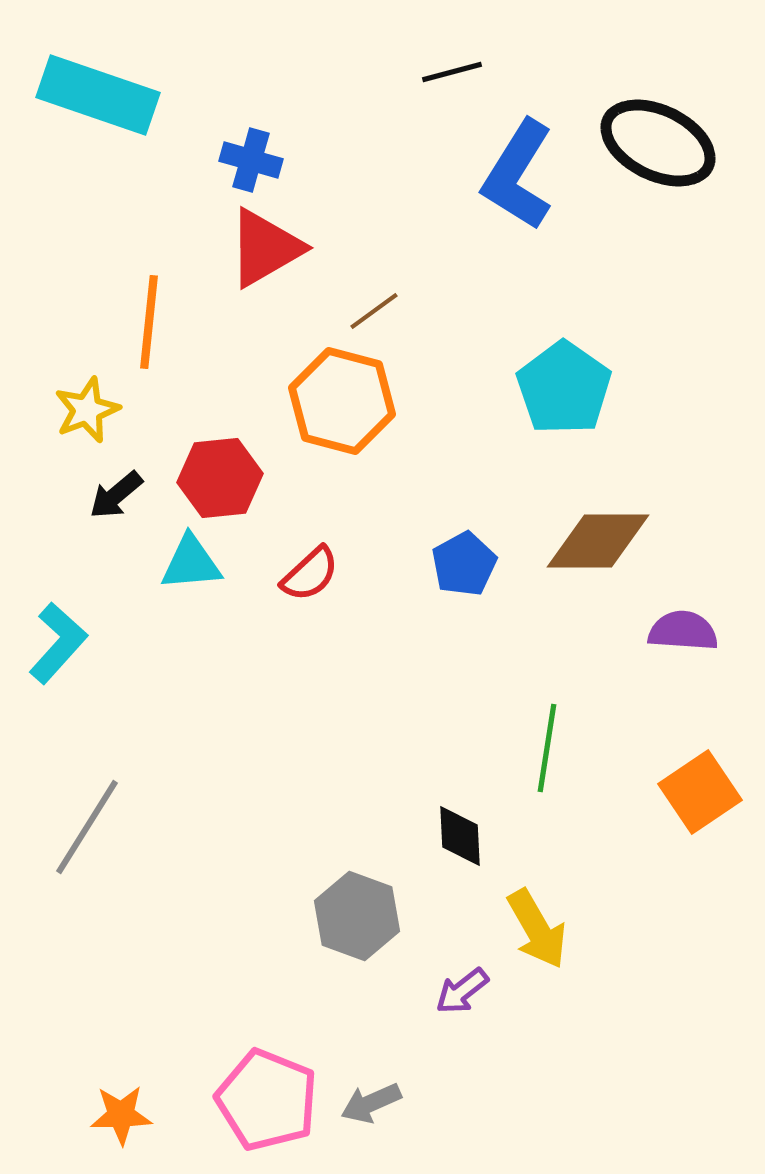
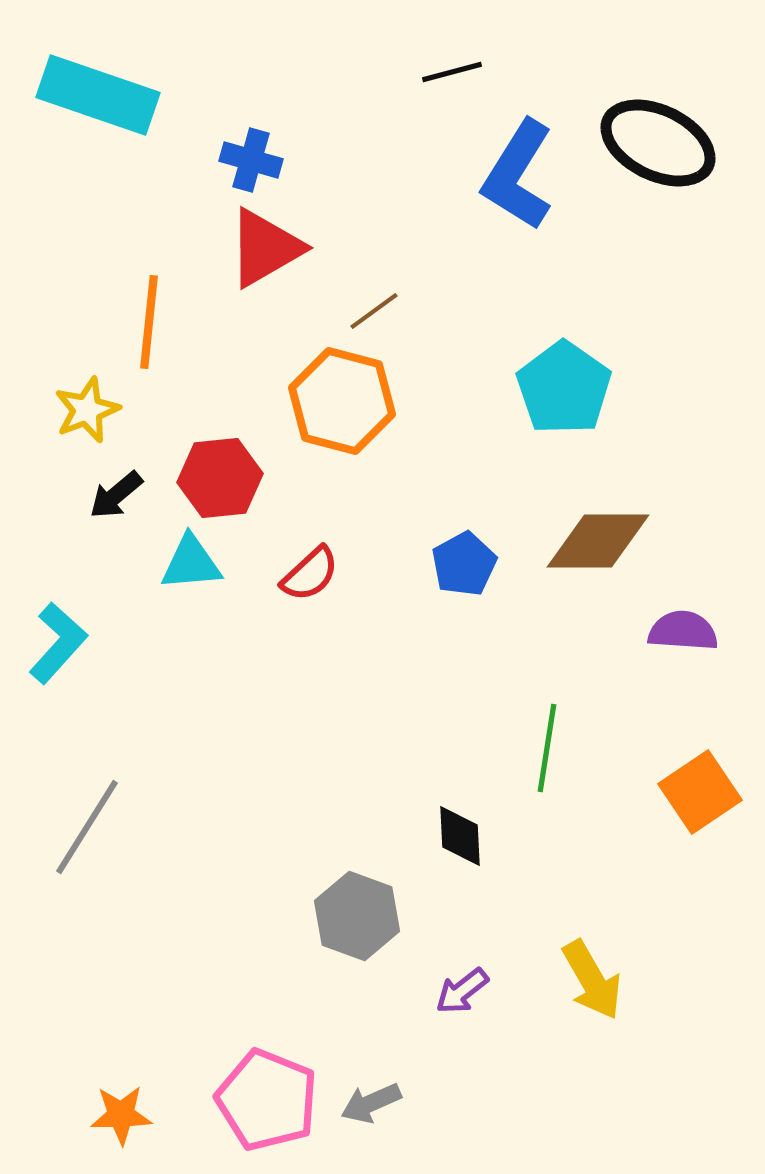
yellow arrow: moved 55 px right, 51 px down
